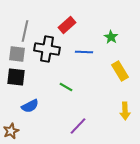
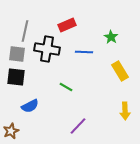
red rectangle: rotated 18 degrees clockwise
